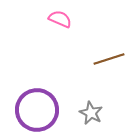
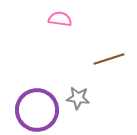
pink semicircle: rotated 15 degrees counterclockwise
gray star: moved 13 px left, 15 px up; rotated 20 degrees counterclockwise
